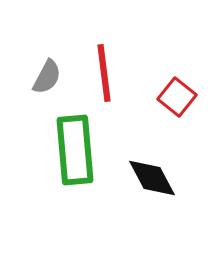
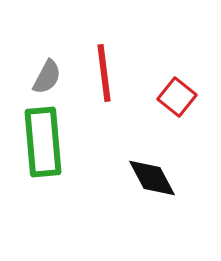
green rectangle: moved 32 px left, 8 px up
